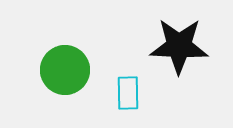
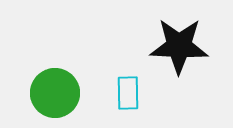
green circle: moved 10 px left, 23 px down
